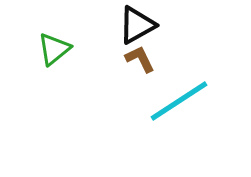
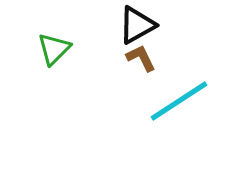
green triangle: rotated 6 degrees counterclockwise
brown L-shape: moved 1 px right, 1 px up
